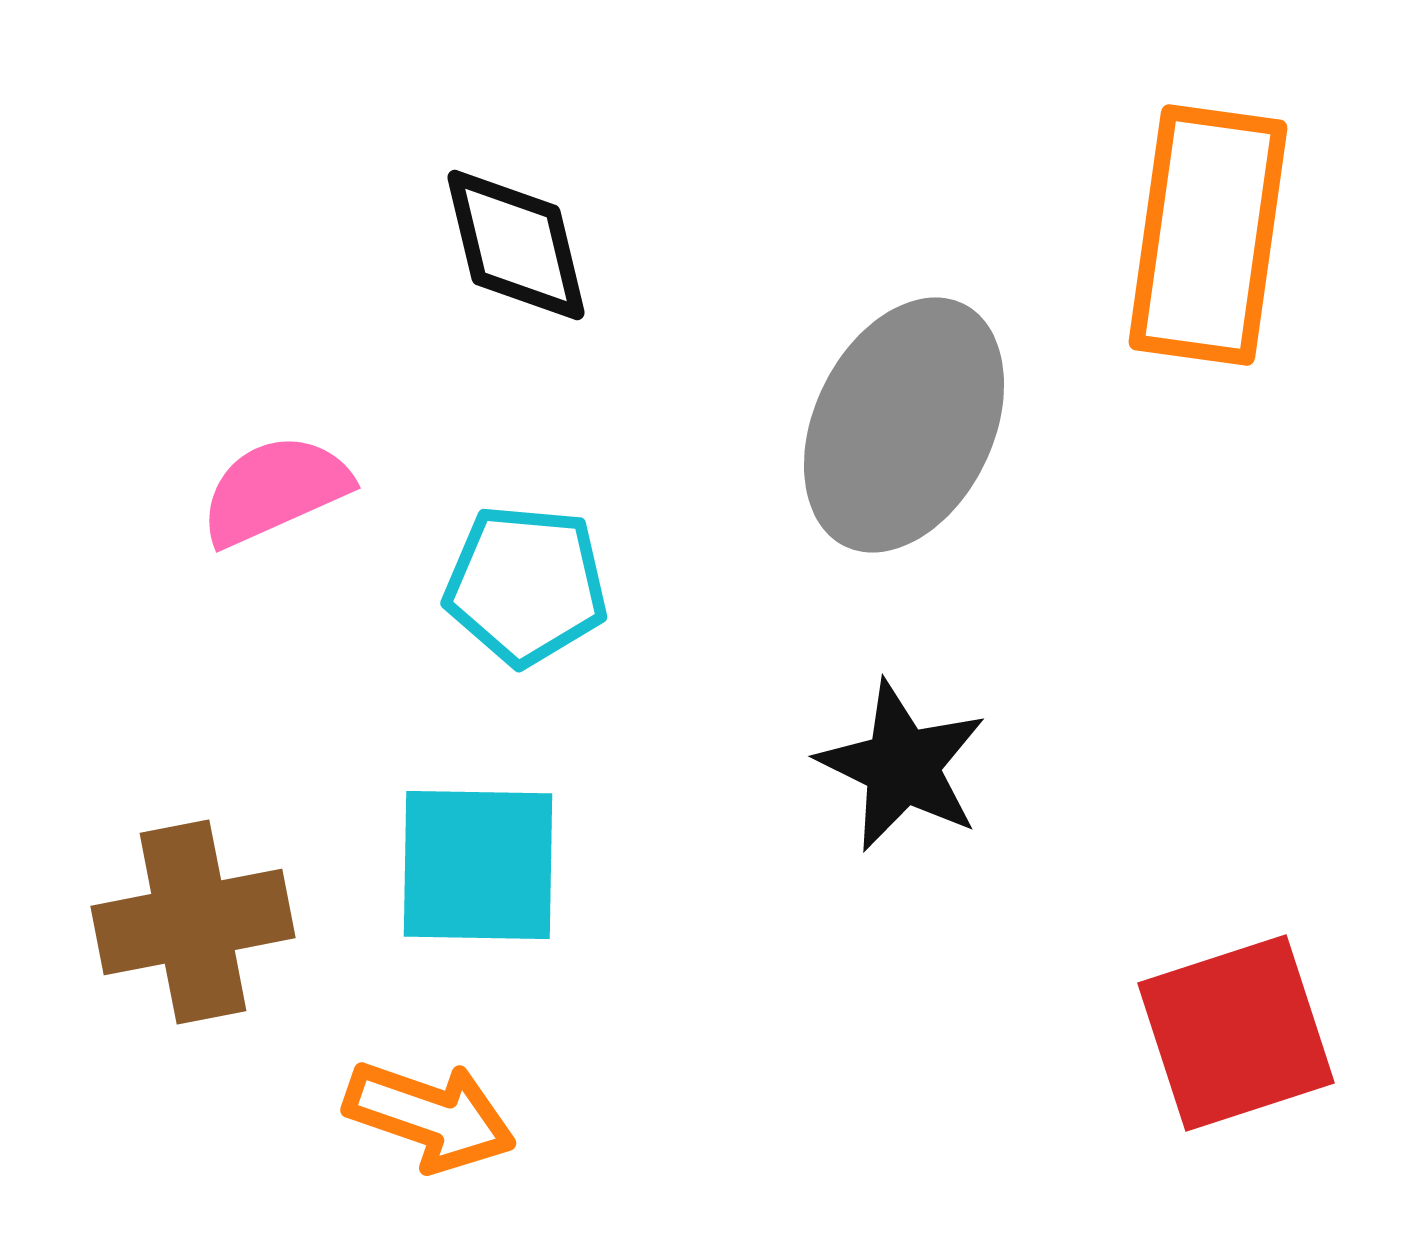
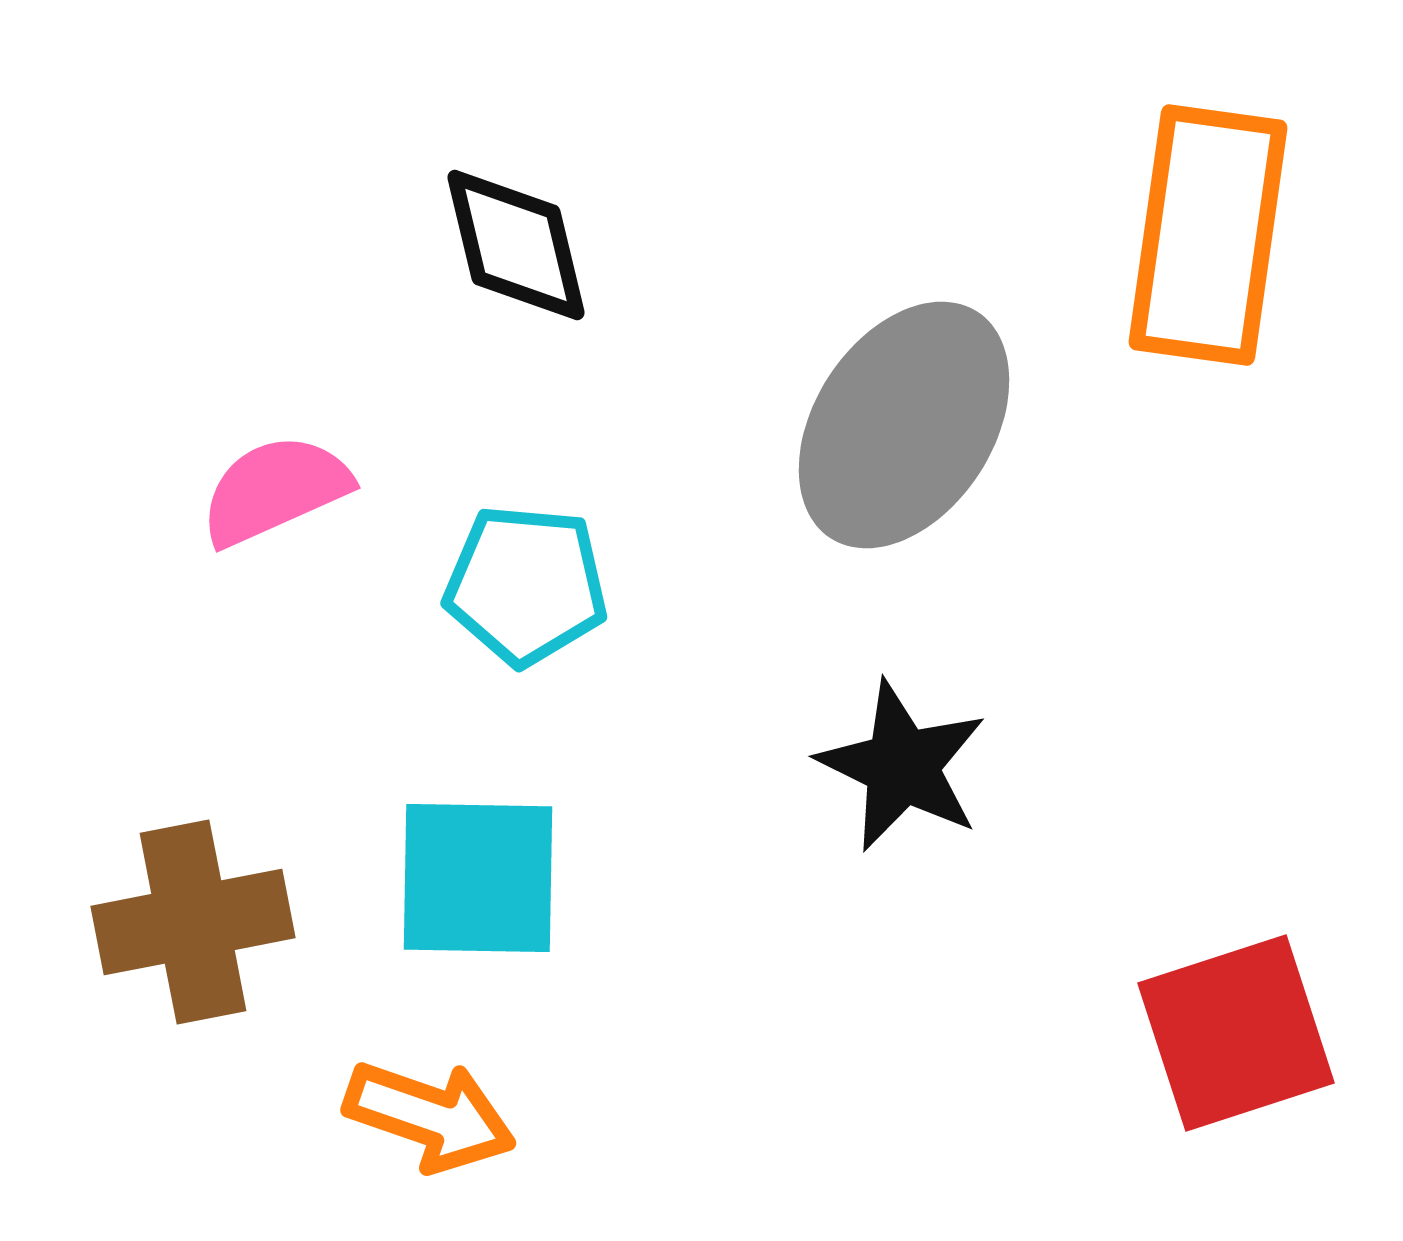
gray ellipse: rotated 7 degrees clockwise
cyan square: moved 13 px down
